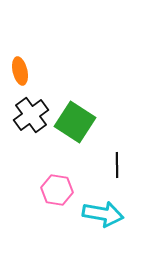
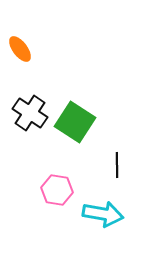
orange ellipse: moved 22 px up; rotated 24 degrees counterclockwise
black cross: moved 1 px left, 2 px up; rotated 20 degrees counterclockwise
